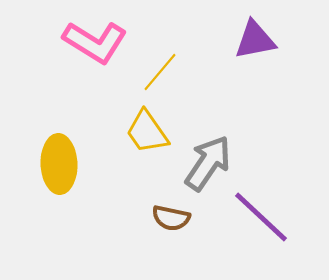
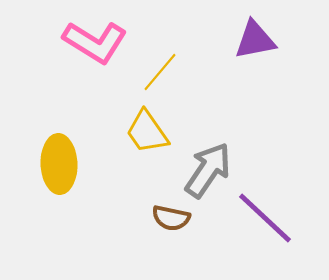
gray arrow: moved 7 px down
purple line: moved 4 px right, 1 px down
